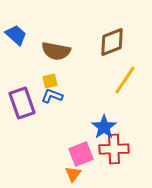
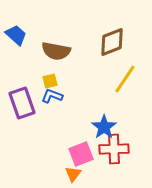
yellow line: moved 1 px up
